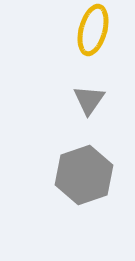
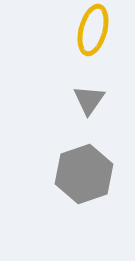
gray hexagon: moved 1 px up
